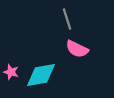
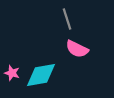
pink star: moved 1 px right, 1 px down
